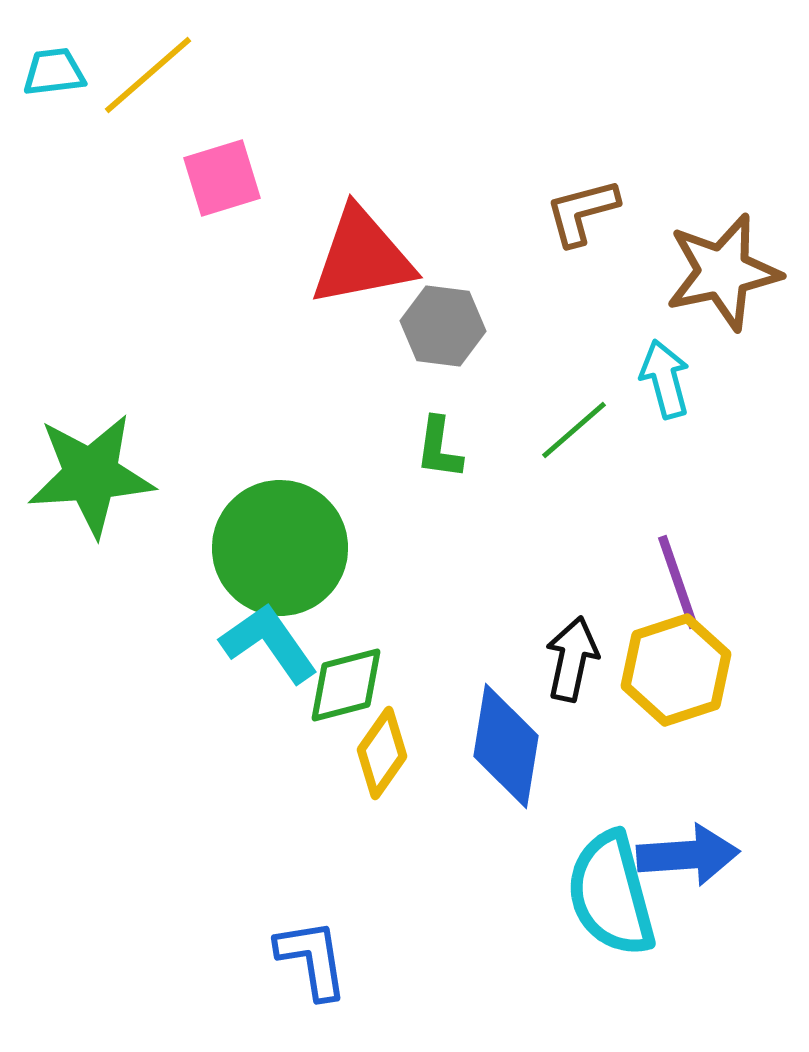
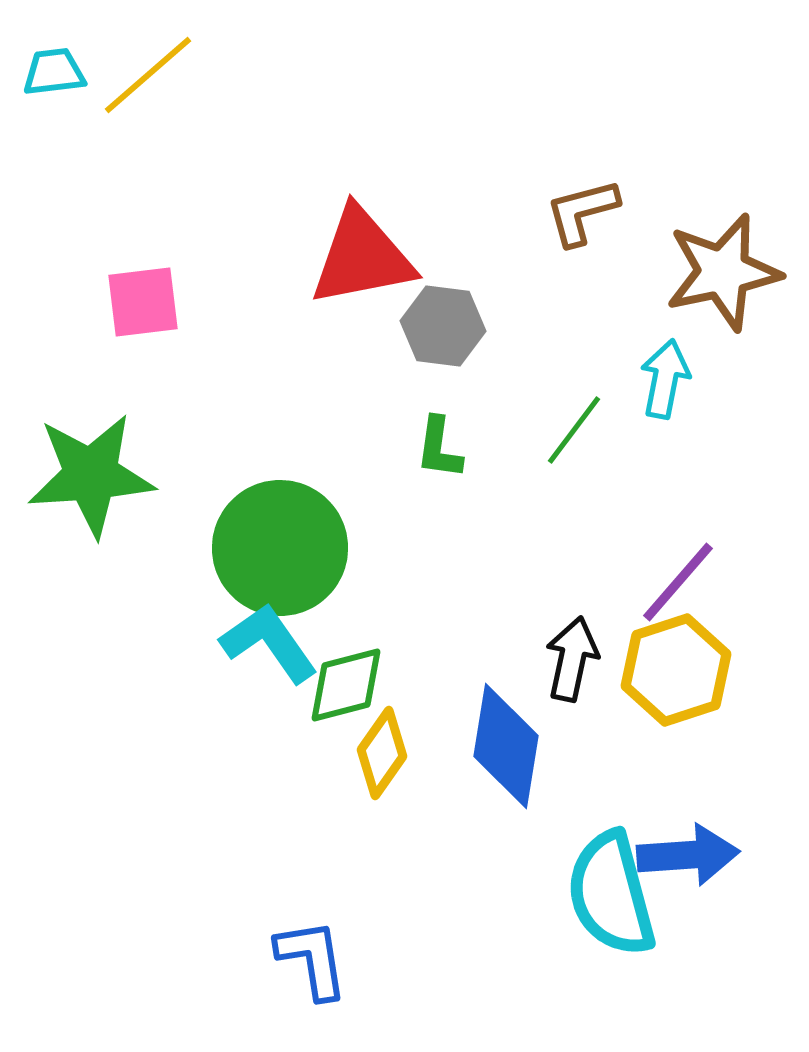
pink square: moved 79 px left, 124 px down; rotated 10 degrees clockwise
cyan arrow: rotated 26 degrees clockwise
green line: rotated 12 degrees counterclockwise
purple line: rotated 60 degrees clockwise
